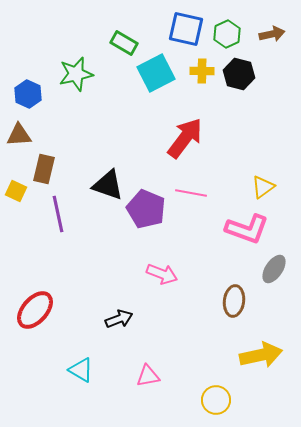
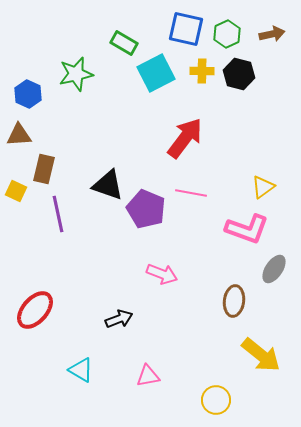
yellow arrow: rotated 51 degrees clockwise
